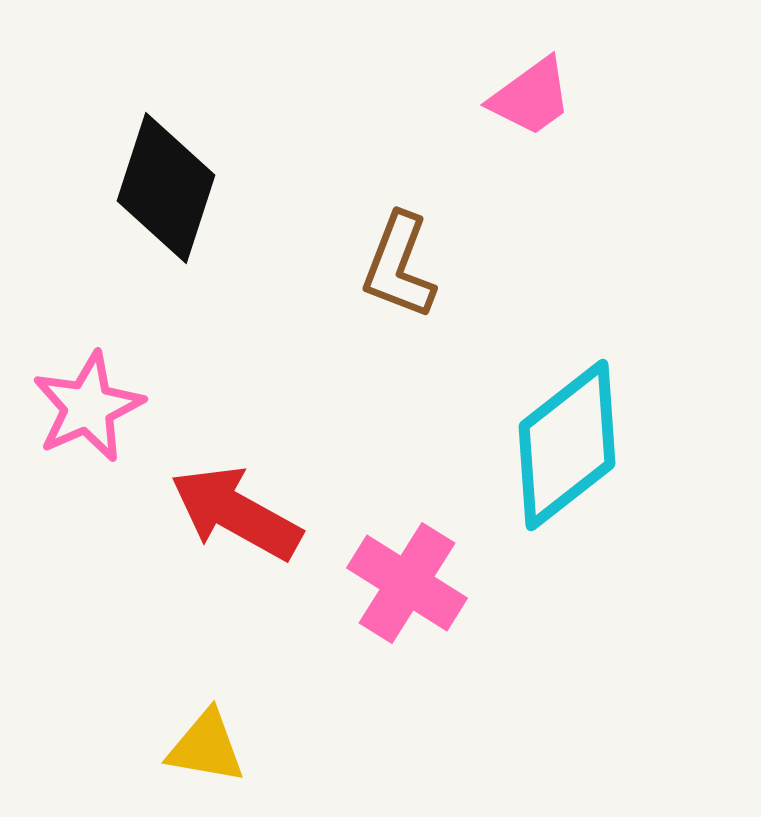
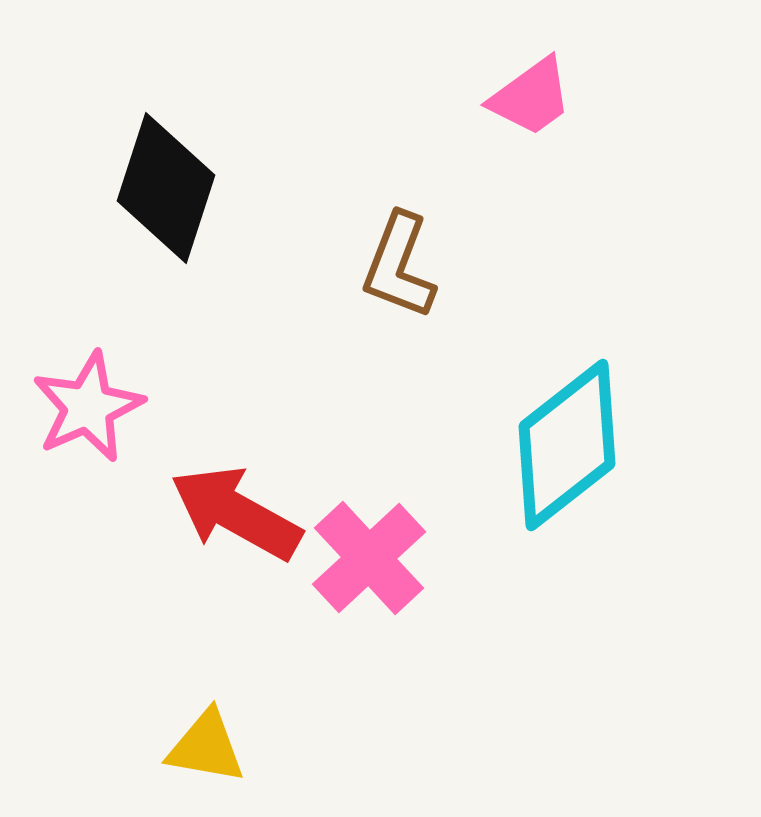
pink cross: moved 38 px left, 25 px up; rotated 15 degrees clockwise
